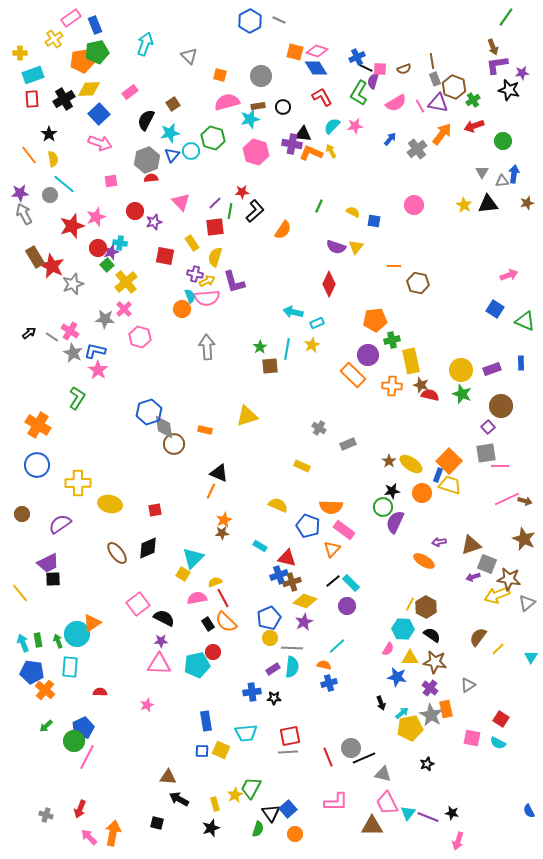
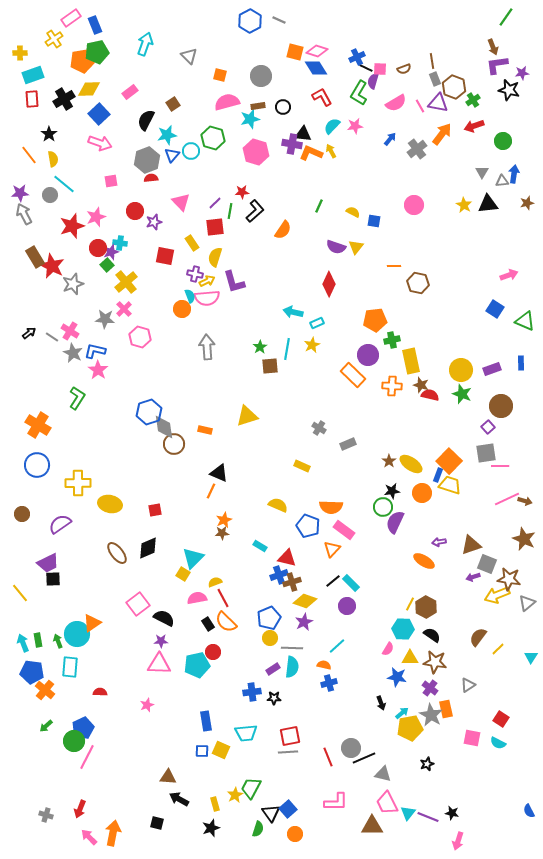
cyan star at (170, 133): moved 3 px left, 2 px down
